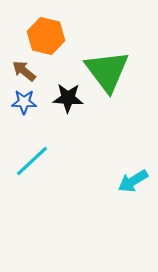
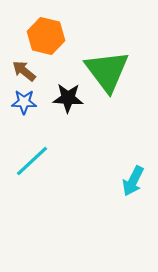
cyan arrow: rotated 32 degrees counterclockwise
